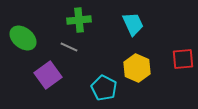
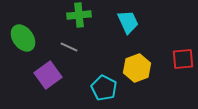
green cross: moved 5 px up
cyan trapezoid: moved 5 px left, 2 px up
green ellipse: rotated 16 degrees clockwise
yellow hexagon: rotated 16 degrees clockwise
